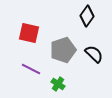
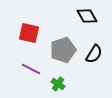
black diamond: rotated 65 degrees counterclockwise
black semicircle: rotated 78 degrees clockwise
